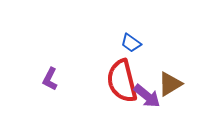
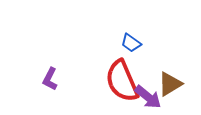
red semicircle: rotated 9 degrees counterclockwise
purple arrow: moved 1 px right, 1 px down
